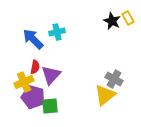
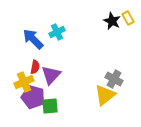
cyan cross: rotated 14 degrees counterclockwise
